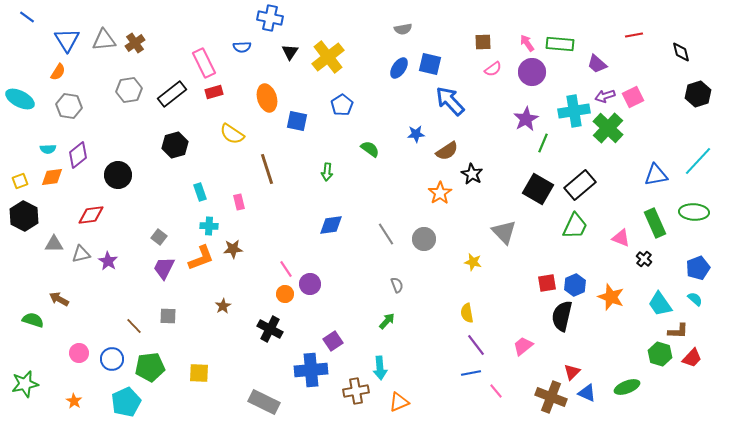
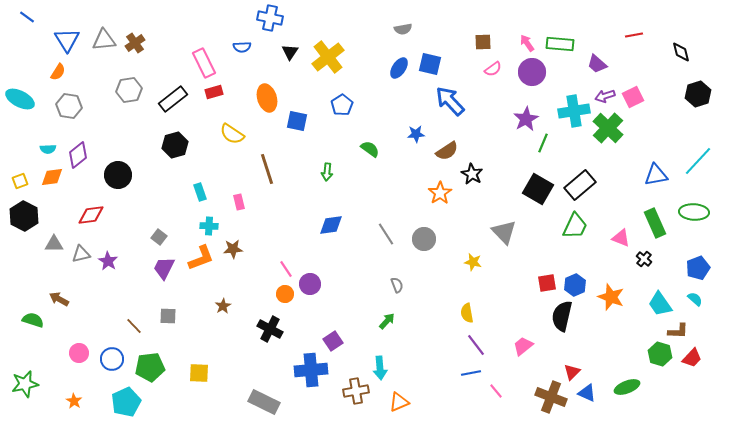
black rectangle at (172, 94): moved 1 px right, 5 px down
